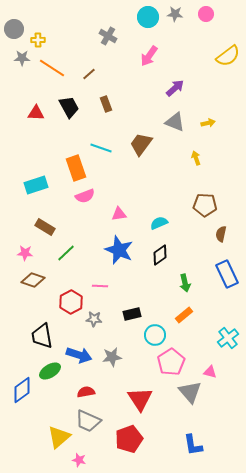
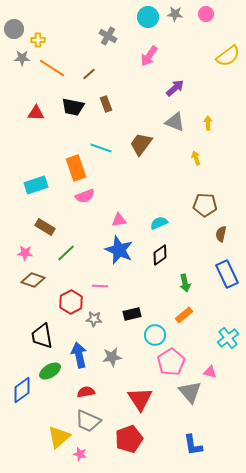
black trapezoid at (69, 107): moved 4 px right; rotated 130 degrees clockwise
yellow arrow at (208, 123): rotated 80 degrees counterclockwise
pink triangle at (119, 214): moved 6 px down
blue arrow at (79, 355): rotated 120 degrees counterclockwise
pink star at (79, 460): moved 1 px right, 6 px up
